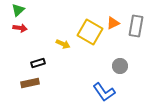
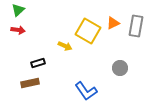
red arrow: moved 2 px left, 2 px down
yellow square: moved 2 px left, 1 px up
yellow arrow: moved 2 px right, 2 px down
gray circle: moved 2 px down
blue L-shape: moved 18 px left, 1 px up
